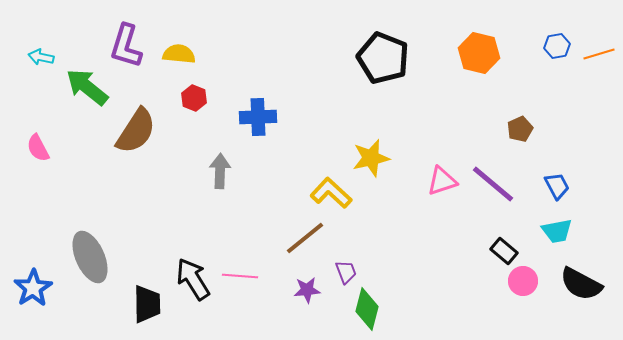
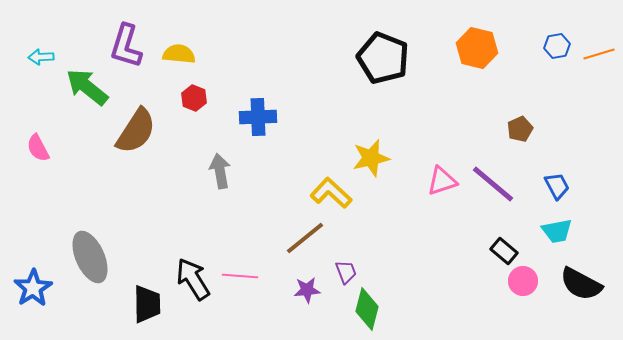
orange hexagon: moved 2 px left, 5 px up
cyan arrow: rotated 15 degrees counterclockwise
gray arrow: rotated 12 degrees counterclockwise
